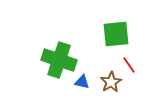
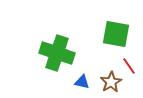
green square: rotated 16 degrees clockwise
green cross: moved 2 px left, 7 px up
red line: moved 1 px down
